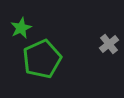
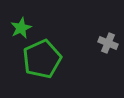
gray cross: moved 1 px left, 1 px up; rotated 30 degrees counterclockwise
